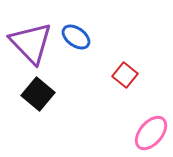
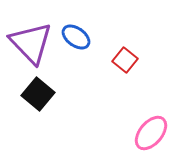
red square: moved 15 px up
